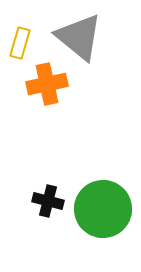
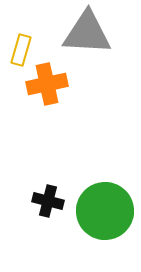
gray triangle: moved 8 px right, 4 px up; rotated 36 degrees counterclockwise
yellow rectangle: moved 1 px right, 7 px down
green circle: moved 2 px right, 2 px down
